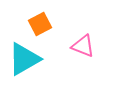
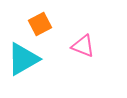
cyan triangle: moved 1 px left
